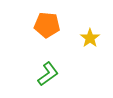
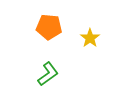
orange pentagon: moved 2 px right, 2 px down
